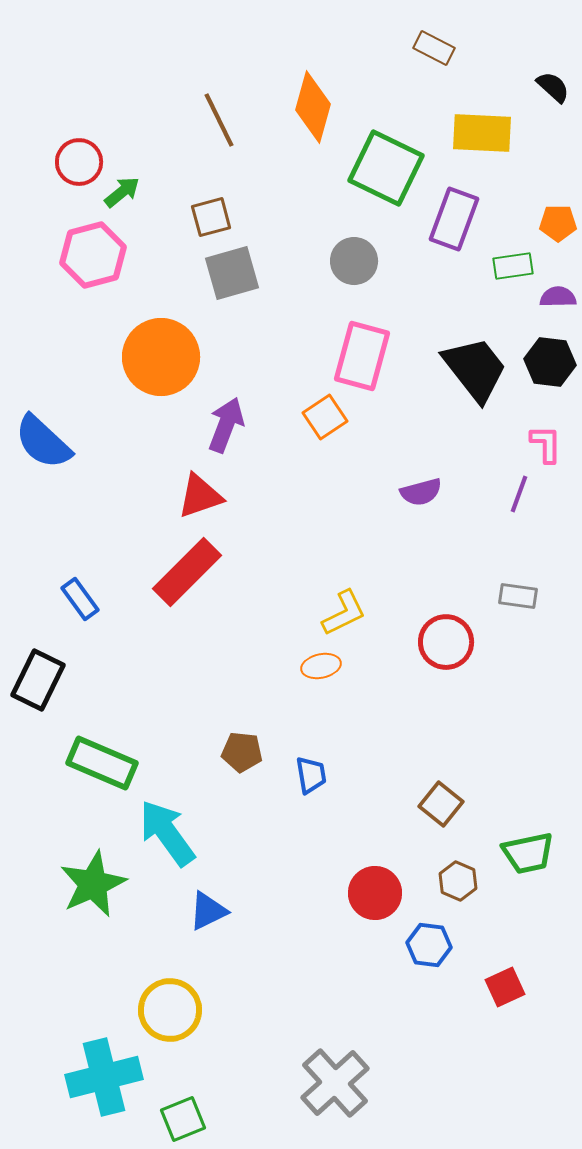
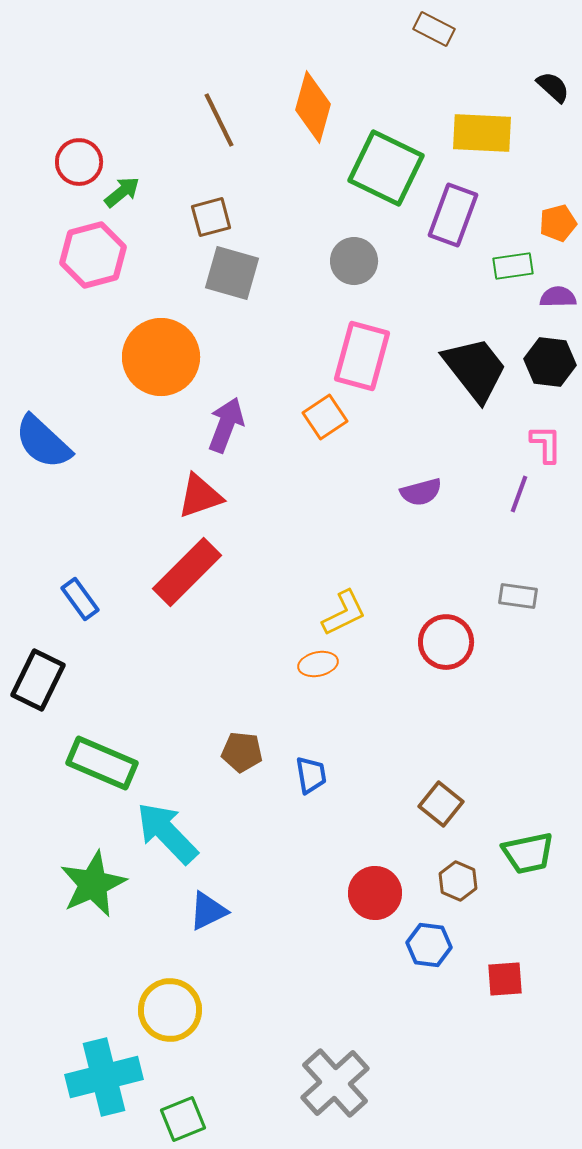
brown rectangle at (434, 48): moved 19 px up
purple rectangle at (454, 219): moved 1 px left, 4 px up
orange pentagon at (558, 223): rotated 15 degrees counterclockwise
gray square at (232, 273): rotated 32 degrees clockwise
orange ellipse at (321, 666): moved 3 px left, 2 px up
cyan arrow at (167, 833): rotated 8 degrees counterclockwise
red square at (505, 987): moved 8 px up; rotated 21 degrees clockwise
